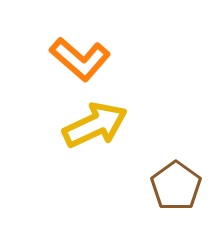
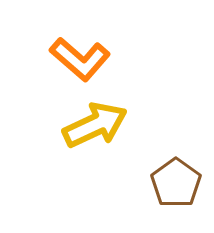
brown pentagon: moved 3 px up
